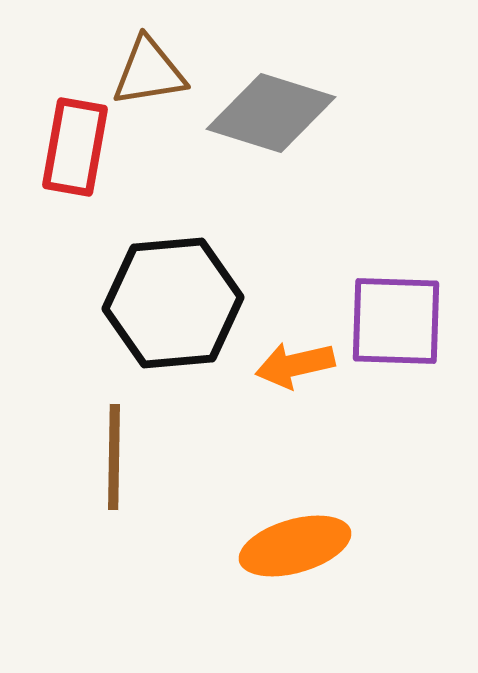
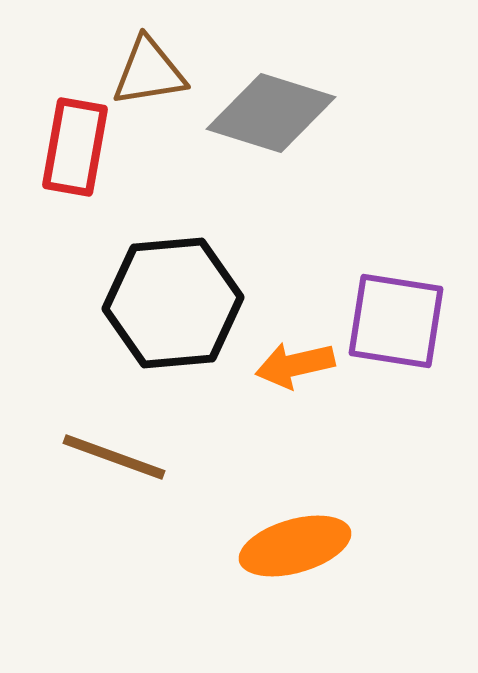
purple square: rotated 7 degrees clockwise
brown line: rotated 71 degrees counterclockwise
